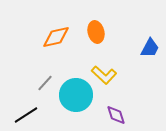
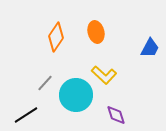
orange diamond: rotated 44 degrees counterclockwise
